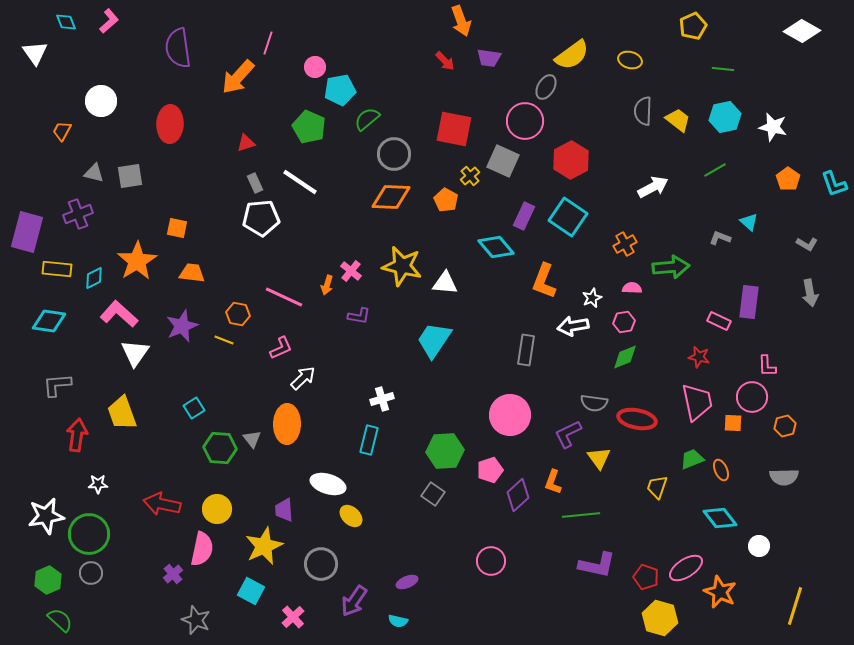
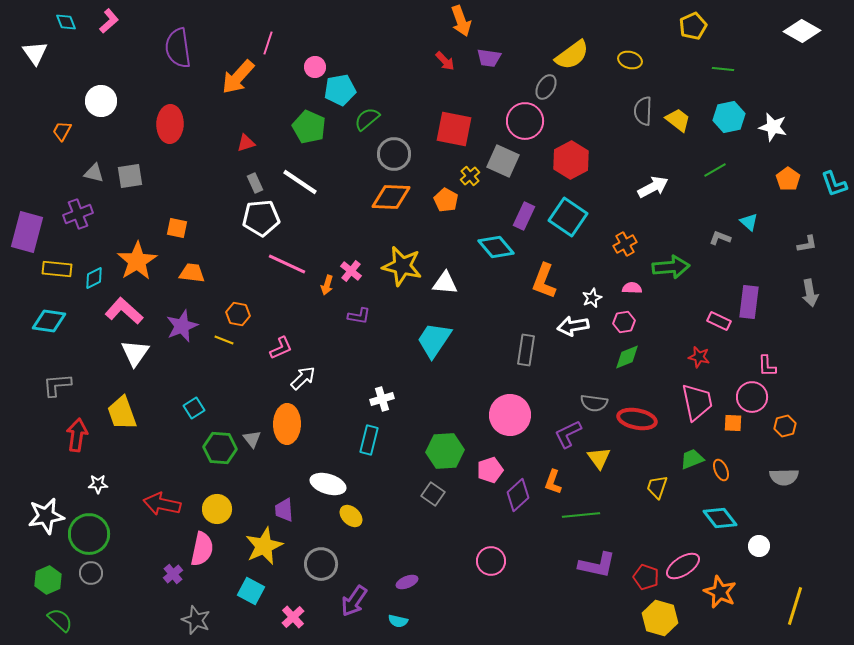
cyan hexagon at (725, 117): moved 4 px right
gray L-shape at (807, 244): rotated 40 degrees counterclockwise
pink line at (284, 297): moved 3 px right, 33 px up
pink L-shape at (119, 314): moved 5 px right, 3 px up
green diamond at (625, 357): moved 2 px right
pink ellipse at (686, 568): moved 3 px left, 2 px up
